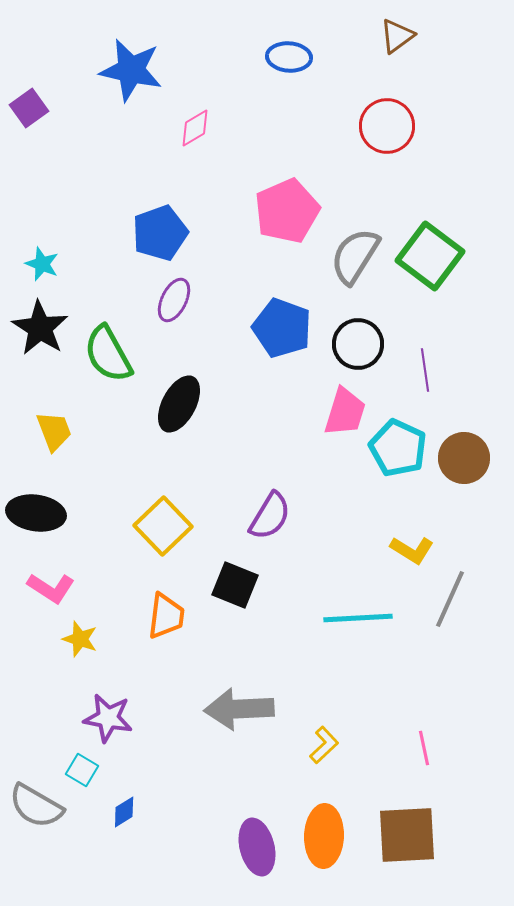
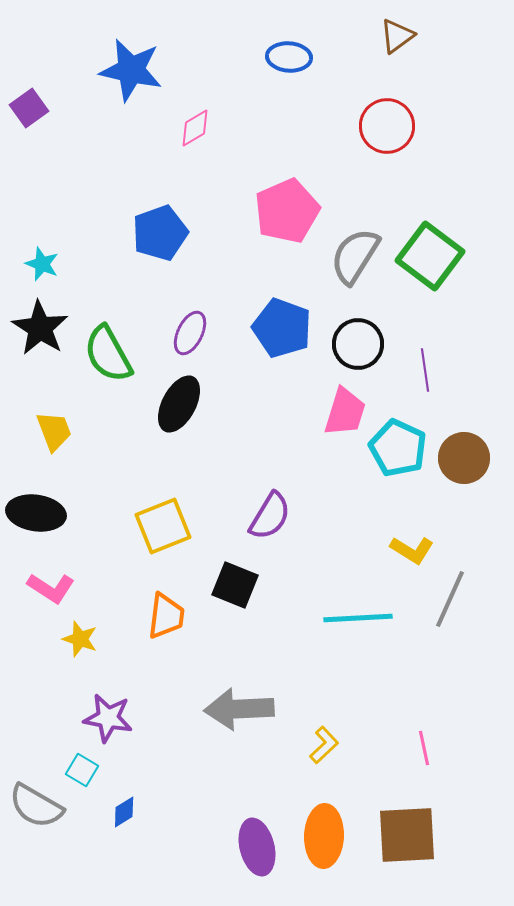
purple ellipse at (174, 300): moved 16 px right, 33 px down
yellow square at (163, 526): rotated 22 degrees clockwise
